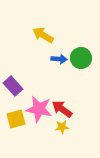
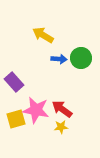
purple rectangle: moved 1 px right, 4 px up
pink star: moved 3 px left, 1 px down
yellow star: moved 1 px left
